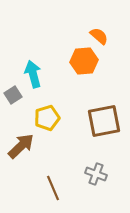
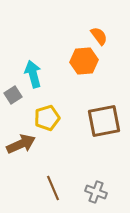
orange semicircle: rotated 12 degrees clockwise
brown arrow: moved 2 px up; rotated 20 degrees clockwise
gray cross: moved 18 px down
